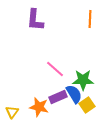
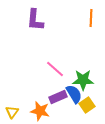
orange line: moved 1 px right, 1 px up
orange star: moved 1 px right, 4 px down
